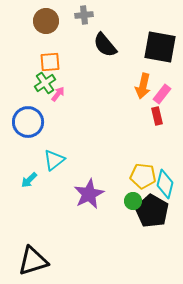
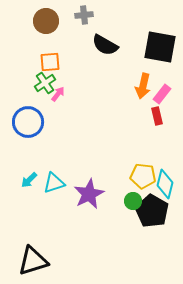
black semicircle: rotated 20 degrees counterclockwise
cyan triangle: moved 23 px down; rotated 20 degrees clockwise
